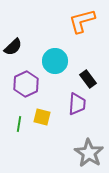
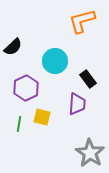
purple hexagon: moved 4 px down
gray star: moved 1 px right
